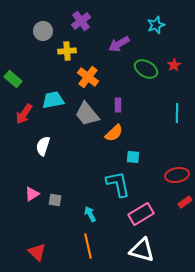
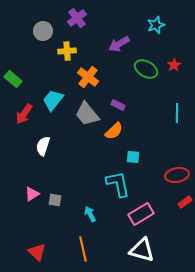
purple cross: moved 4 px left, 3 px up
cyan trapezoid: rotated 40 degrees counterclockwise
purple rectangle: rotated 64 degrees counterclockwise
orange semicircle: moved 2 px up
orange line: moved 5 px left, 3 px down
